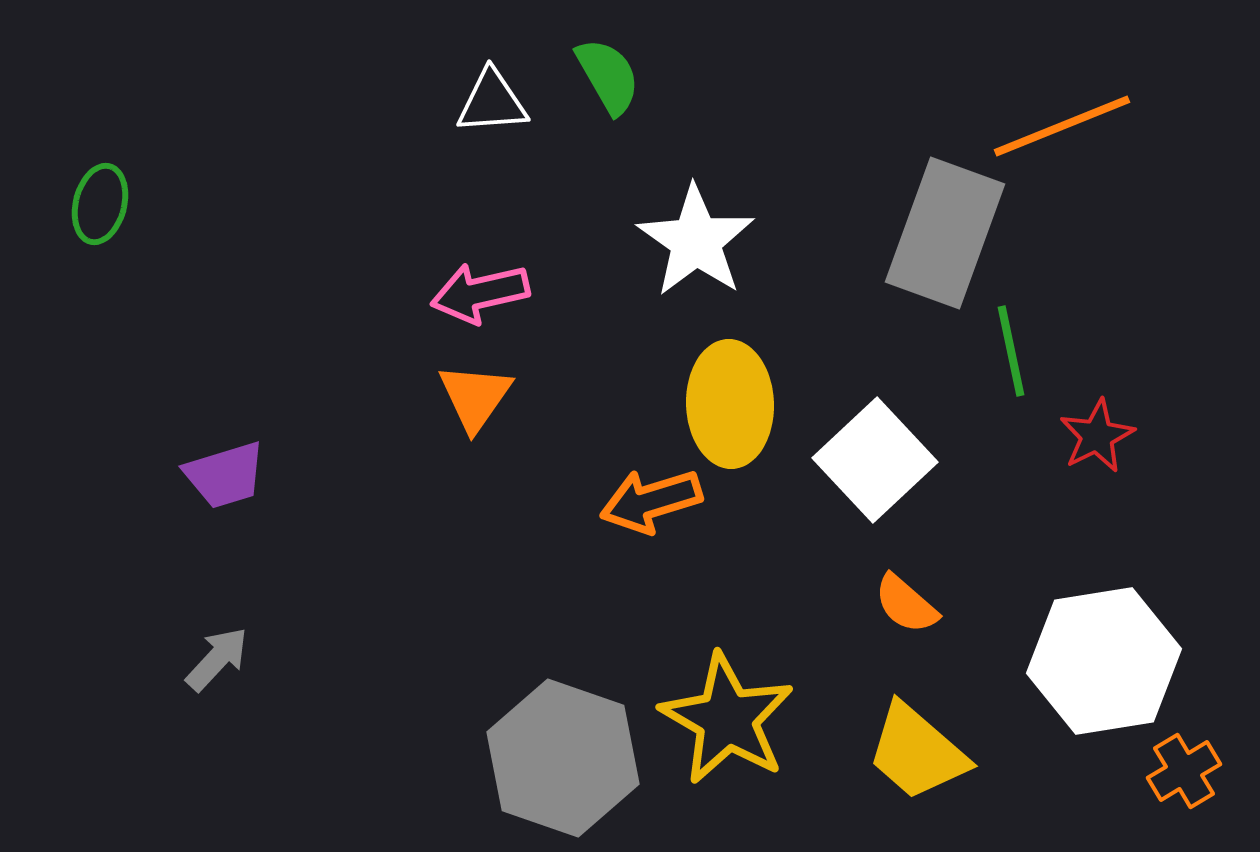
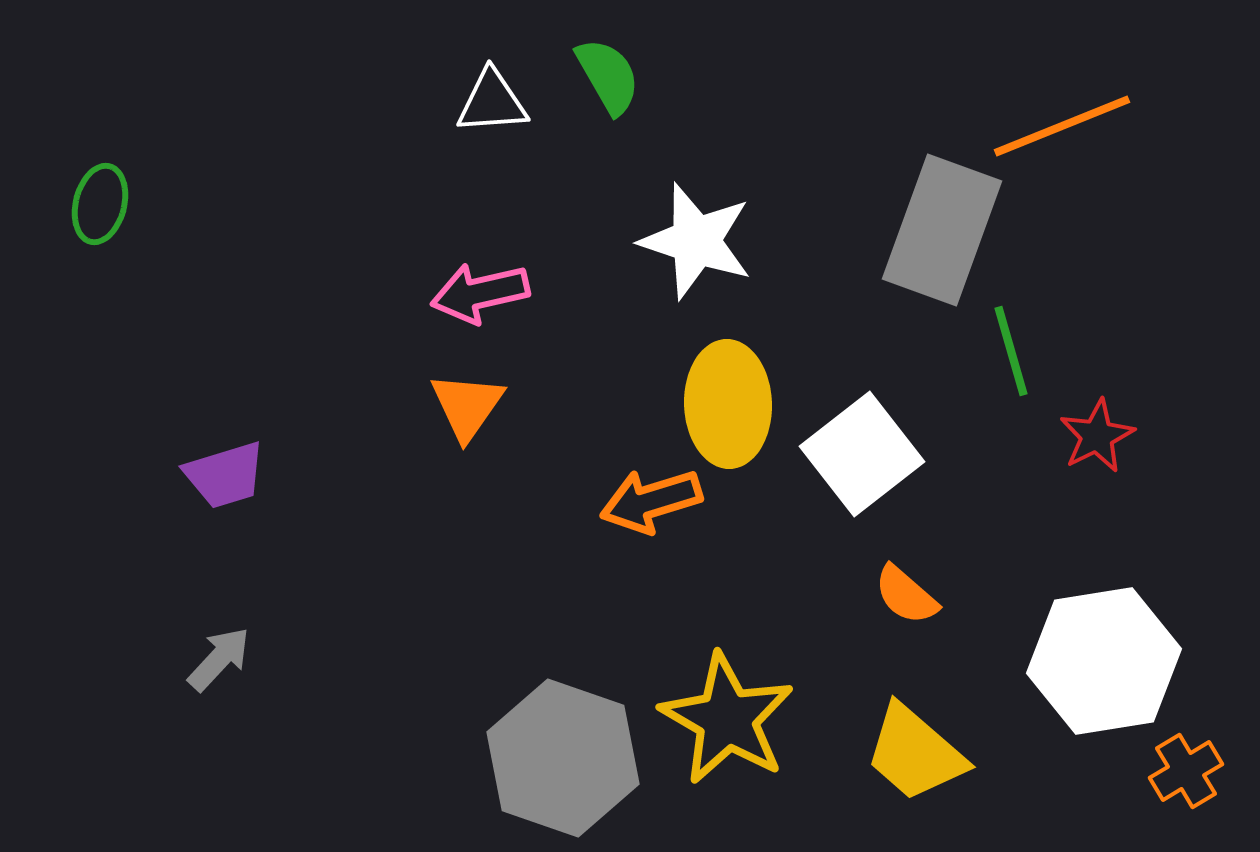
gray rectangle: moved 3 px left, 3 px up
white star: rotated 17 degrees counterclockwise
green line: rotated 4 degrees counterclockwise
orange triangle: moved 8 px left, 9 px down
yellow ellipse: moved 2 px left
white square: moved 13 px left, 6 px up; rotated 5 degrees clockwise
orange semicircle: moved 9 px up
gray arrow: moved 2 px right
yellow trapezoid: moved 2 px left, 1 px down
orange cross: moved 2 px right
